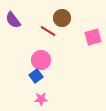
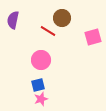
purple semicircle: rotated 48 degrees clockwise
blue square: moved 2 px right, 9 px down; rotated 24 degrees clockwise
pink star: rotated 16 degrees counterclockwise
